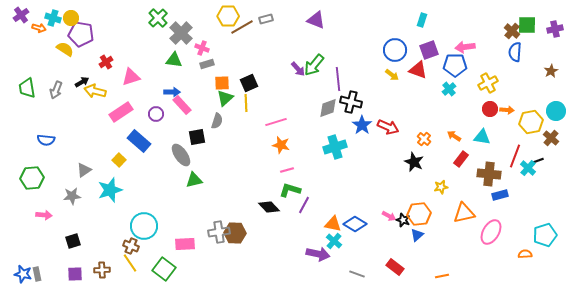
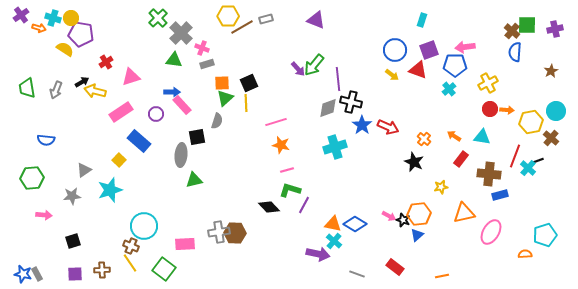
gray ellipse at (181, 155): rotated 40 degrees clockwise
gray rectangle at (37, 274): rotated 16 degrees counterclockwise
